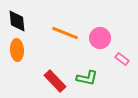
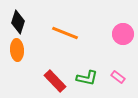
black diamond: moved 1 px right, 1 px down; rotated 25 degrees clockwise
pink circle: moved 23 px right, 4 px up
pink rectangle: moved 4 px left, 18 px down
